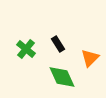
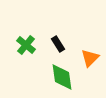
green cross: moved 4 px up
green diamond: rotated 16 degrees clockwise
